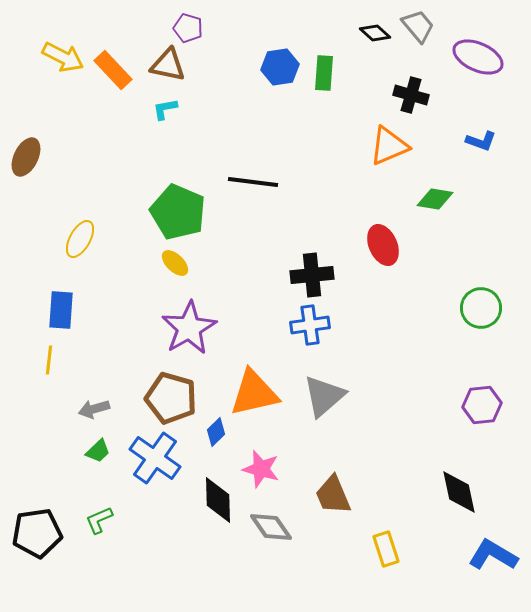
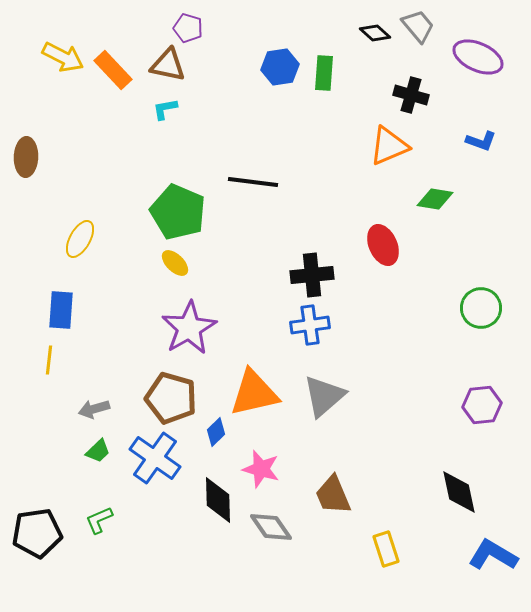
brown ellipse at (26, 157): rotated 24 degrees counterclockwise
